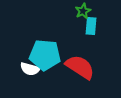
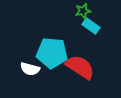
green star: rotated 14 degrees clockwise
cyan rectangle: rotated 60 degrees counterclockwise
cyan pentagon: moved 7 px right, 2 px up
